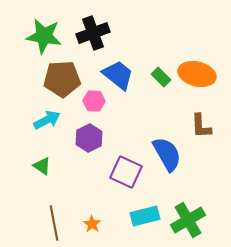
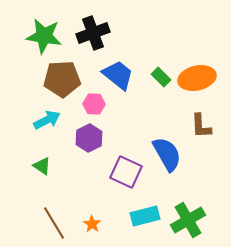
orange ellipse: moved 4 px down; rotated 27 degrees counterclockwise
pink hexagon: moved 3 px down
brown line: rotated 20 degrees counterclockwise
